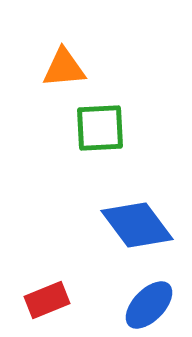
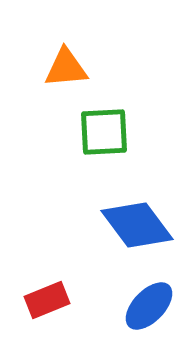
orange triangle: moved 2 px right
green square: moved 4 px right, 4 px down
blue ellipse: moved 1 px down
